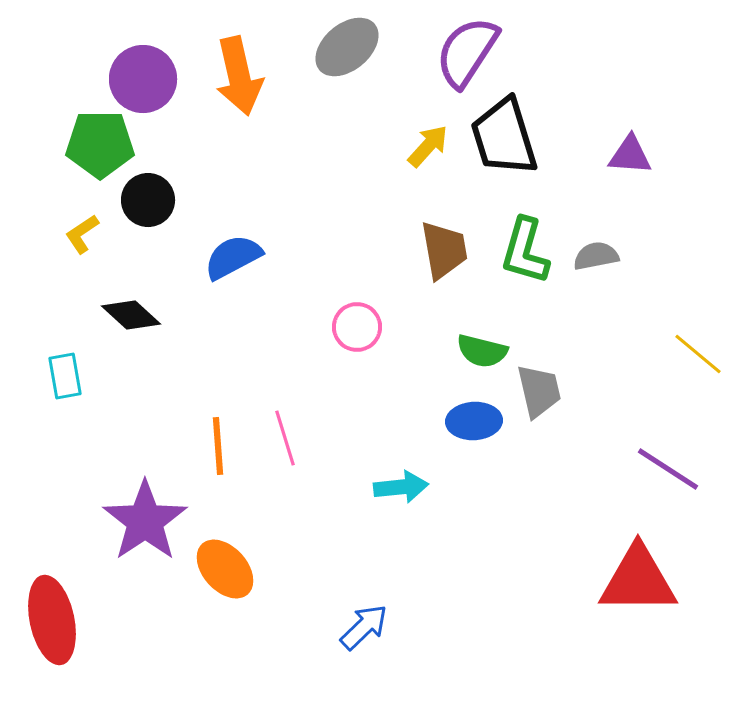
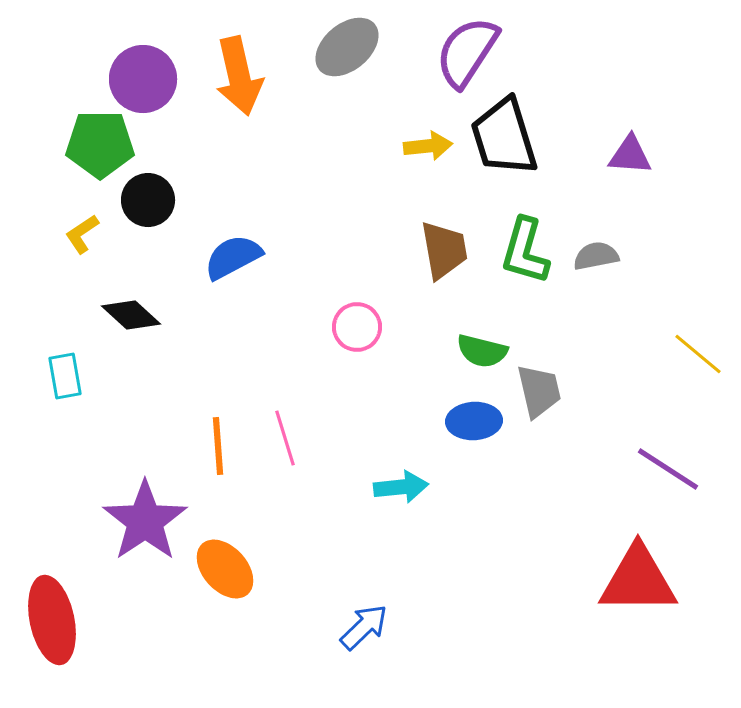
yellow arrow: rotated 42 degrees clockwise
